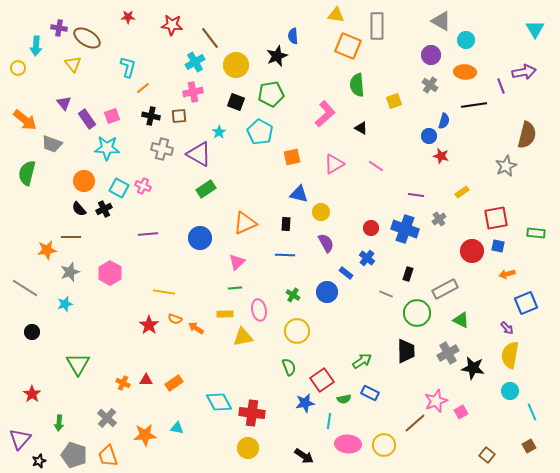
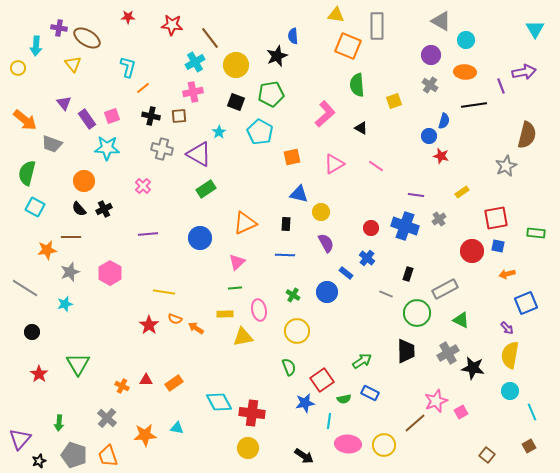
pink cross at (143, 186): rotated 21 degrees clockwise
cyan square at (119, 188): moved 84 px left, 19 px down
blue cross at (405, 229): moved 3 px up
orange cross at (123, 383): moved 1 px left, 3 px down
red star at (32, 394): moved 7 px right, 20 px up
